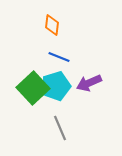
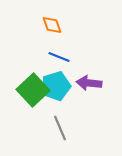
orange diamond: rotated 25 degrees counterclockwise
purple arrow: rotated 30 degrees clockwise
green square: moved 2 px down
